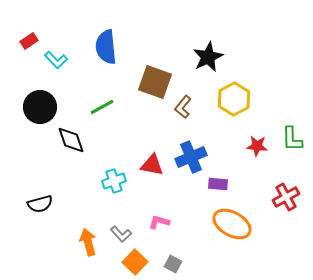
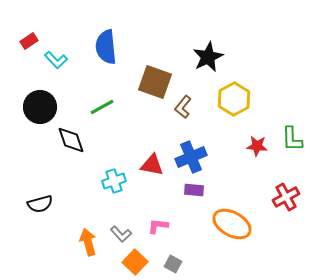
purple rectangle: moved 24 px left, 6 px down
pink L-shape: moved 1 px left, 4 px down; rotated 10 degrees counterclockwise
